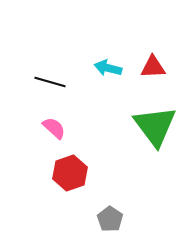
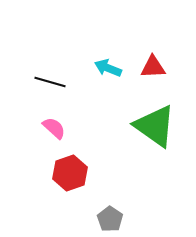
cyan arrow: rotated 8 degrees clockwise
green triangle: rotated 18 degrees counterclockwise
